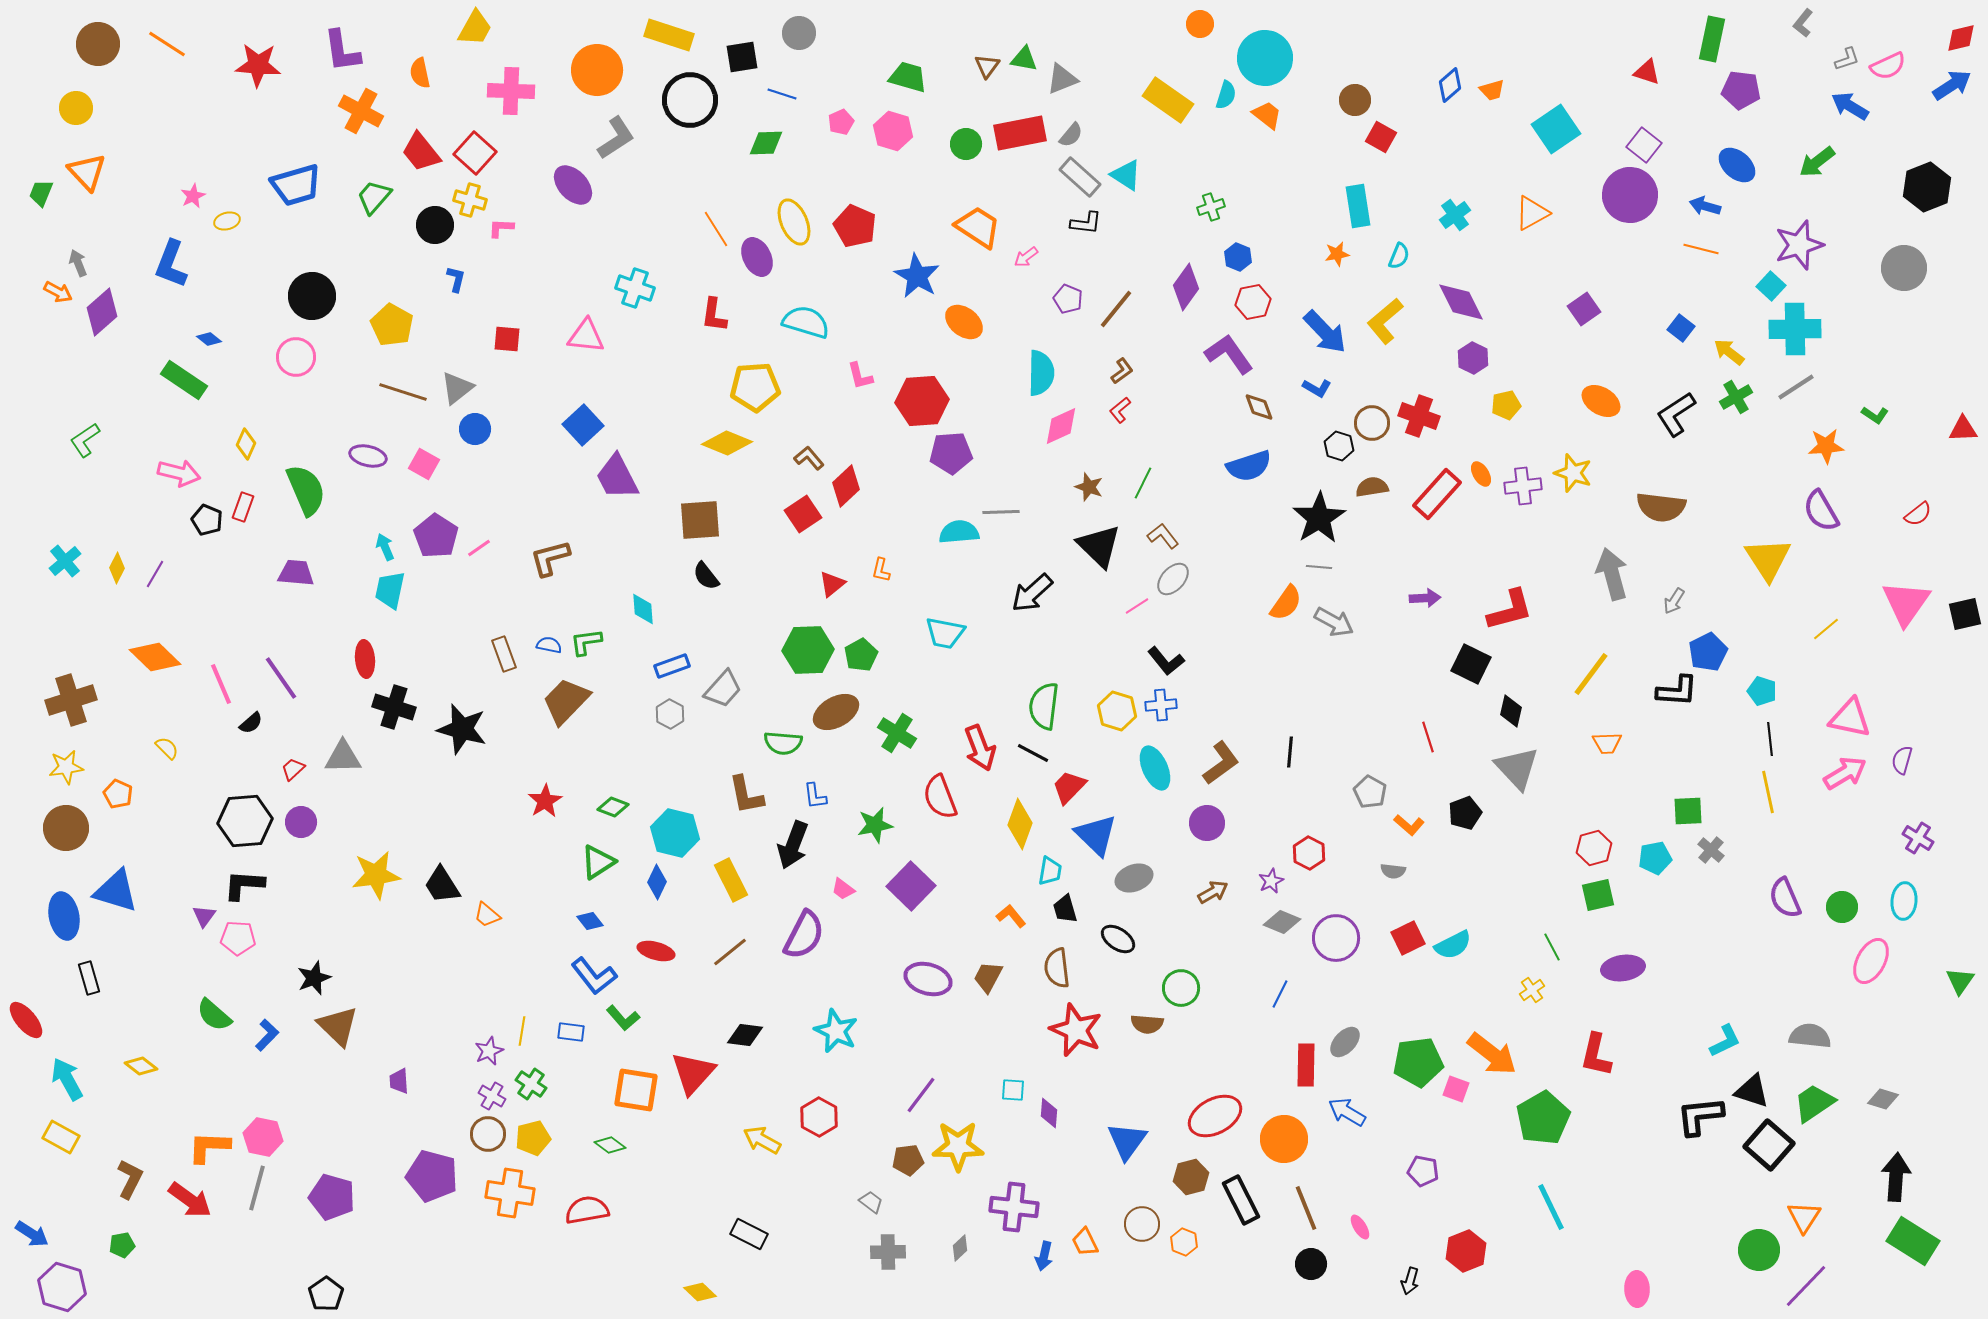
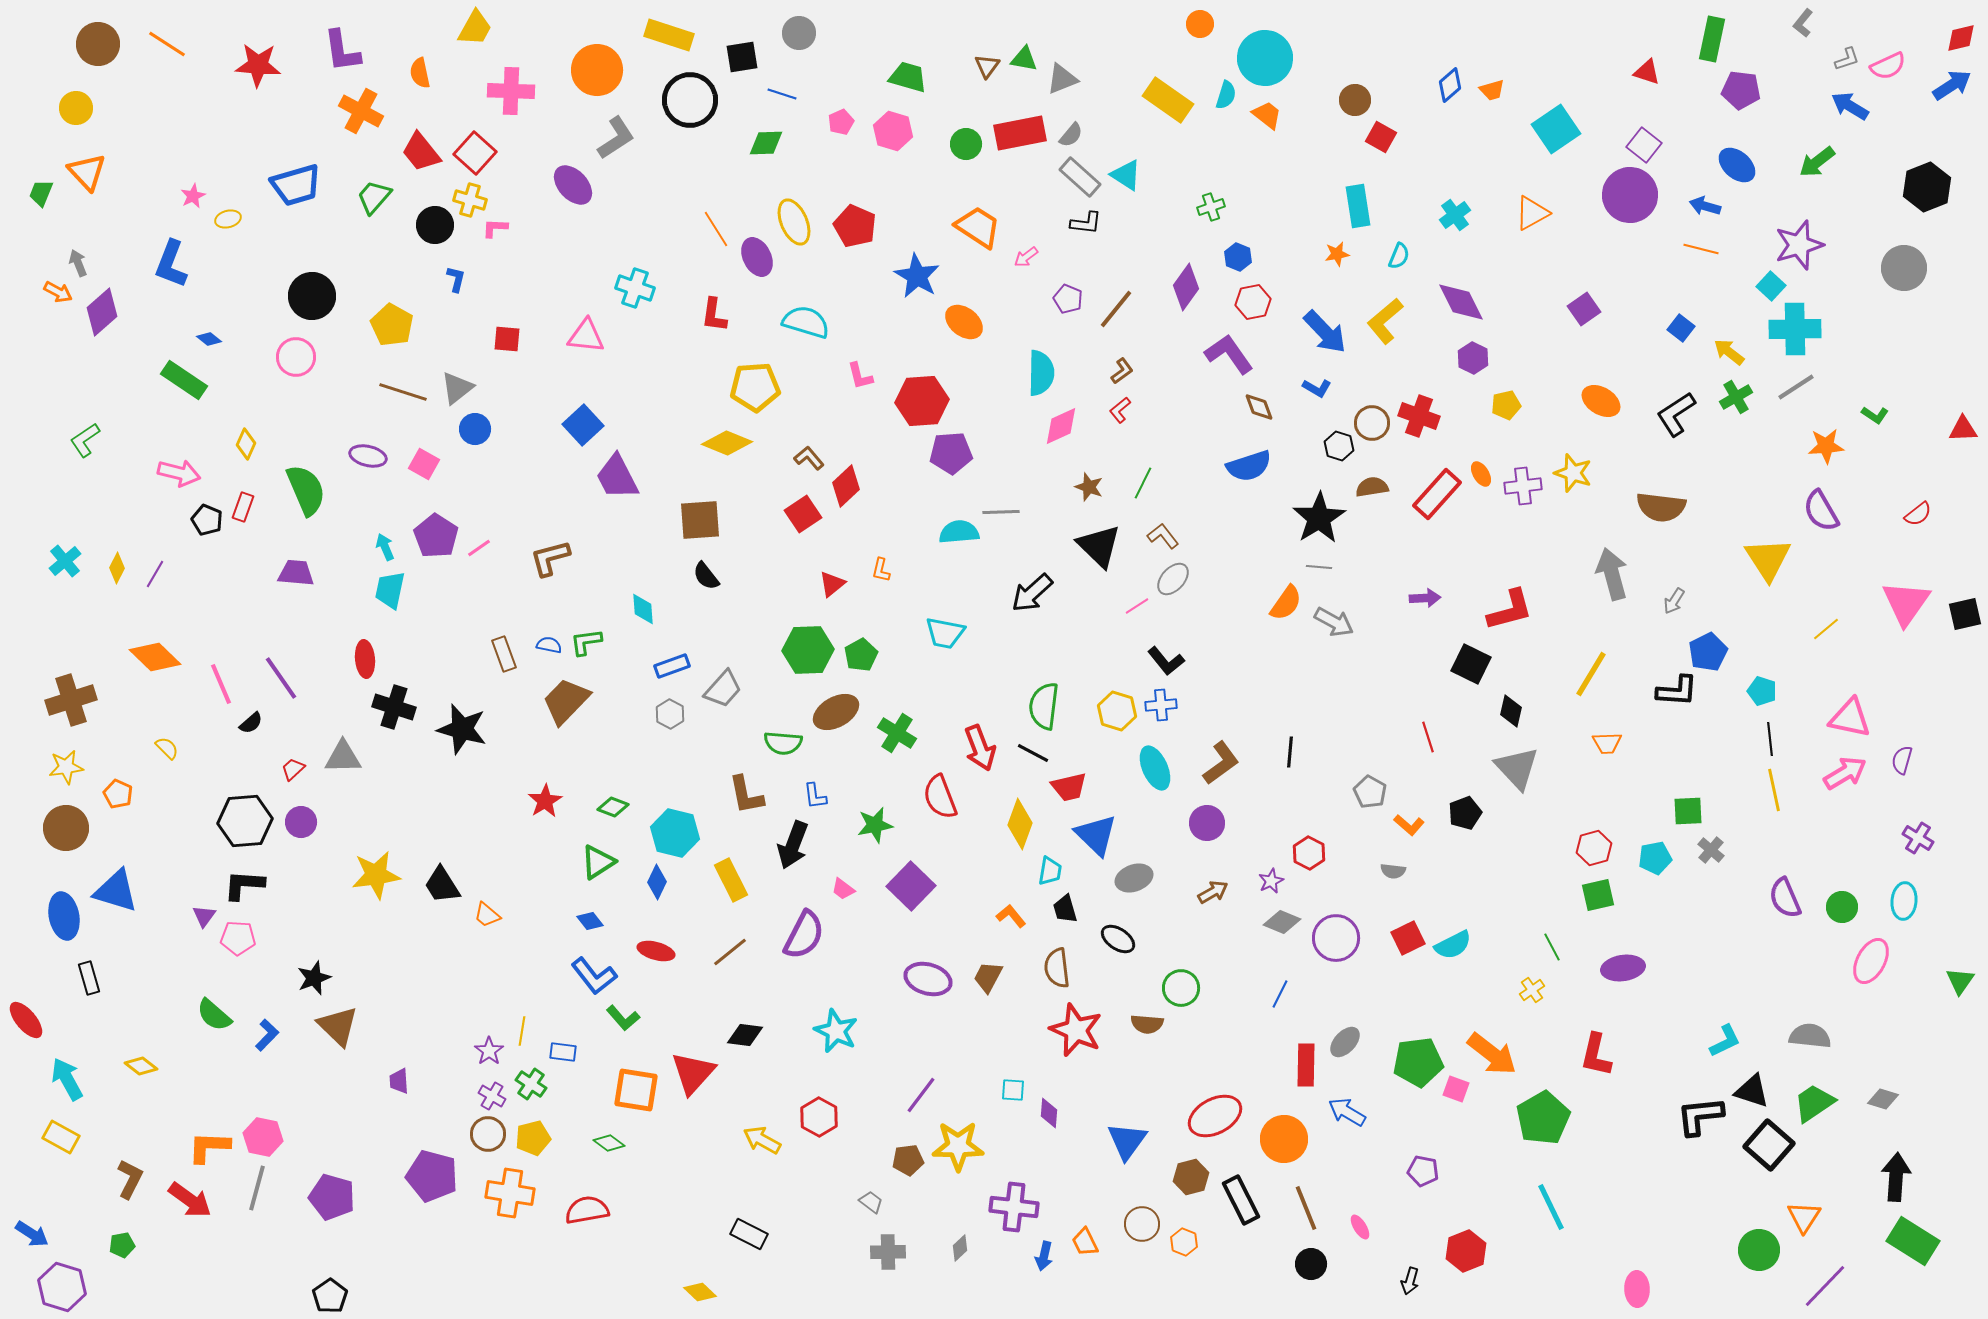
yellow ellipse at (227, 221): moved 1 px right, 2 px up
pink L-shape at (501, 228): moved 6 px left
yellow line at (1591, 674): rotated 6 degrees counterclockwise
red trapezoid at (1069, 787): rotated 147 degrees counterclockwise
yellow line at (1768, 792): moved 6 px right, 2 px up
blue rectangle at (571, 1032): moved 8 px left, 20 px down
purple star at (489, 1051): rotated 12 degrees counterclockwise
green diamond at (610, 1145): moved 1 px left, 2 px up
purple line at (1806, 1286): moved 19 px right
black pentagon at (326, 1294): moved 4 px right, 2 px down
